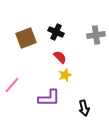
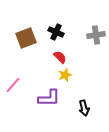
pink line: moved 1 px right
